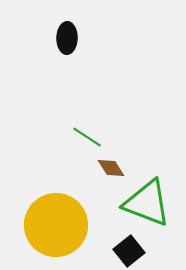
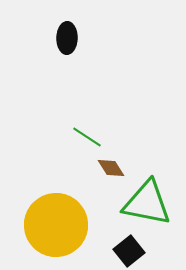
green triangle: rotated 10 degrees counterclockwise
